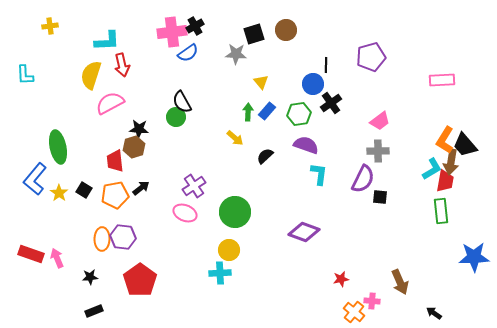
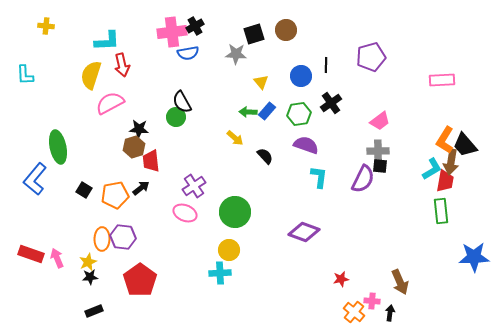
yellow cross at (50, 26): moved 4 px left; rotated 14 degrees clockwise
blue semicircle at (188, 53): rotated 25 degrees clockwise
blue circle at (313, 84): moved 12 px left, 8 px up
green arrow at (248, 112): rotated 90 degrees counterclockwise
black semicircle at (265, 156): rotated 90 degrees clockwise
red trapezoid at (115, 161): moved 36 px right
cyan L-shape at (319, 174): moved 3 px down
yellow star at (59, 193): moved 29 px right, 69 px down; rotated 12 degrees clockwise
black square at (380, 197): moved 31 px up
black arrow at (434, 313): moved 44 px left; rotated 63 degrees clockwise
